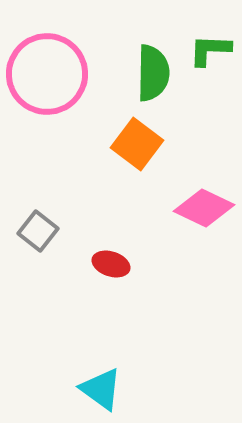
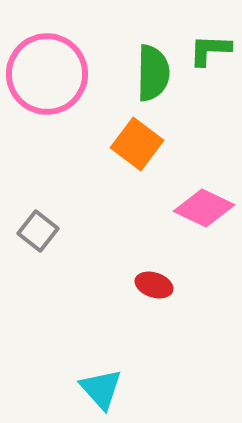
red ellipse: moved 43 px right, 21 px down
cyan triangle: rotated 12 degrees clockwise
